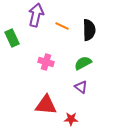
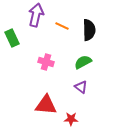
green semicircle: moved 1 px up
